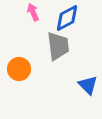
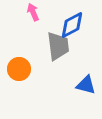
blue diamond: moved 5 px right, 7 px down
blue triangle: moved 2 px left; rotated 30 degrees counterclockwise
